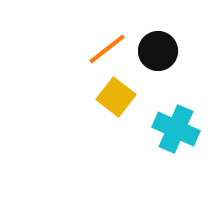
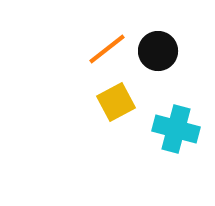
yellow square: moved 5 px down; rotated 24 degrees clockwise
cyan cross: rotated 9 degrees counterclockwise
